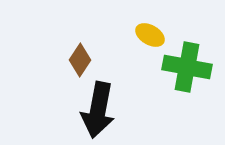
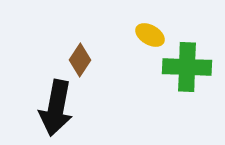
green cross: rotated 9 degrees counterclockwise
black arrow: moved 42 px left, 2 px up
